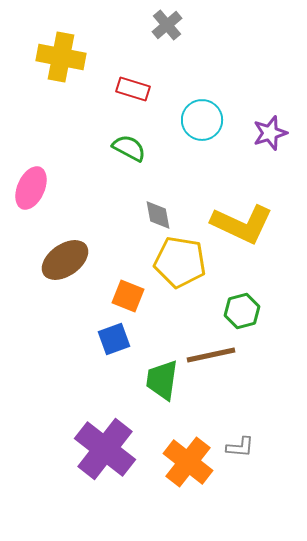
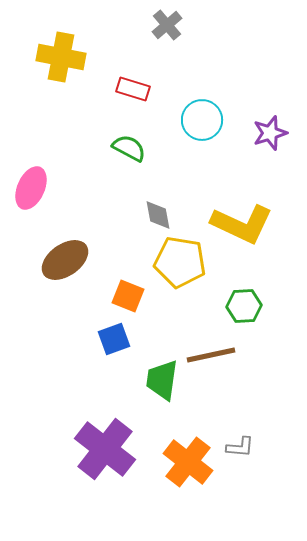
green hexagon: moved 2 px right, 5 px up; rotated 12 degrees clockwise
